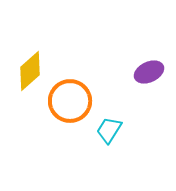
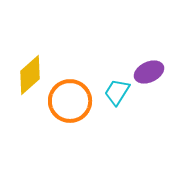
yellow diamond: moved 4 px down
cyan trapezoid: moved 8 px right, 38 px up
